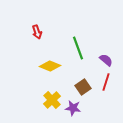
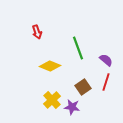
purple star: moved 1 px left, 1 px up
